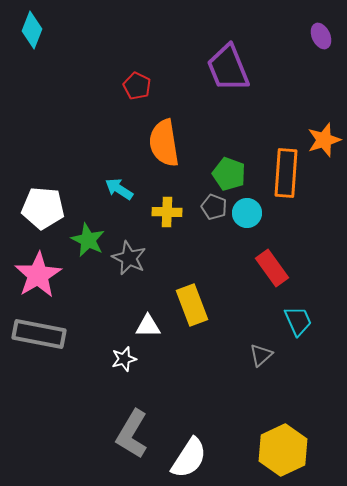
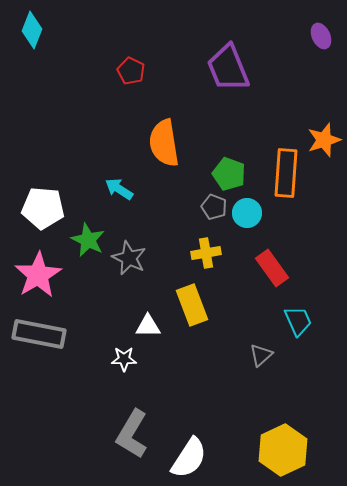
red pentagon: moved 6 px left, 15 px up
yellow cross: moved 39 px right, 41 px down; rotated 12 degrees counterclockwise
white star: rotated 15 degrees clockwise
